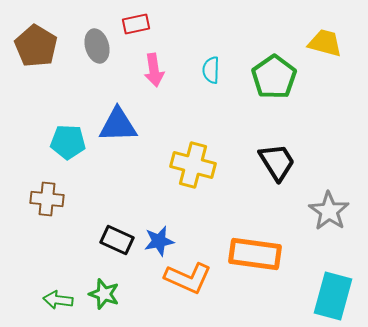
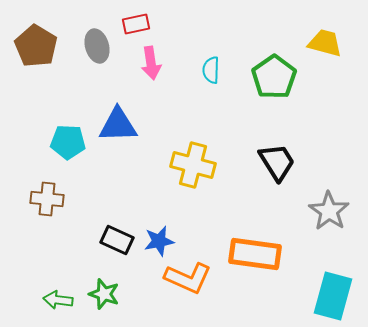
pink arrow: moved 3 px left, 7 px up
